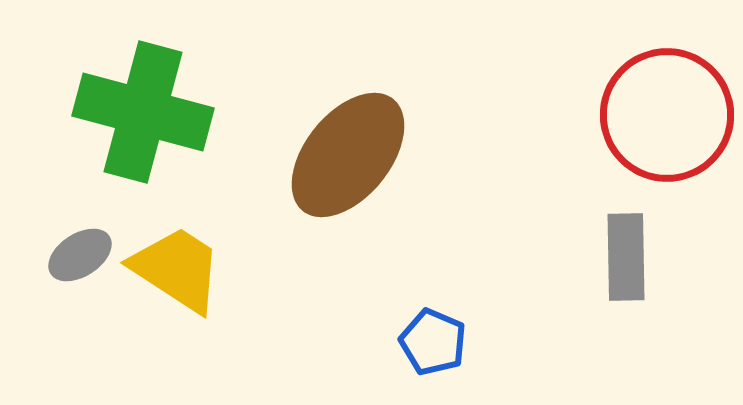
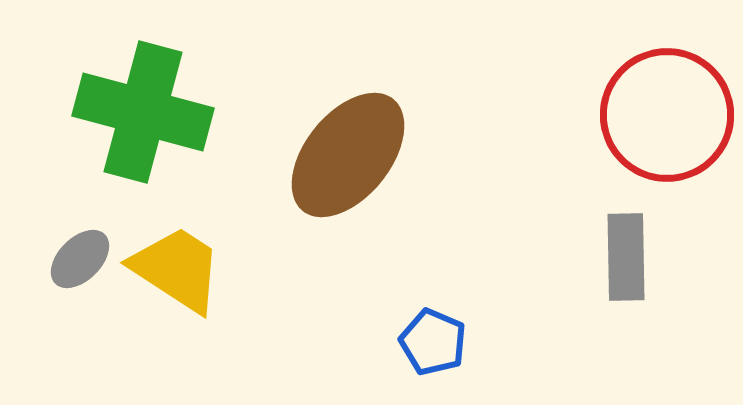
gray ellipse: moved 4 px down; rotated 12 degrees counterclockwise
